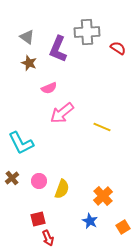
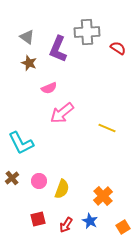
yellow line: moved 5 px right, 1 px down
red arrow: moved 18 px right, 13 px up; rotated 56 degrees clockwise
